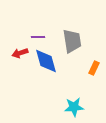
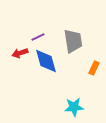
purple line: rotated 24 degrees counterclockwise
gray trapezoid: moved 1 px right
